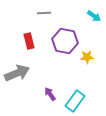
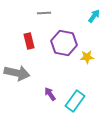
cyan arrow: rotated 88 degrees counterclockwise
purple hexagon: moved 1 px left, 2 px down
gray arrow: rotated 35 degrees clockwise
